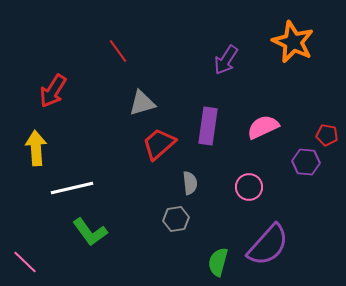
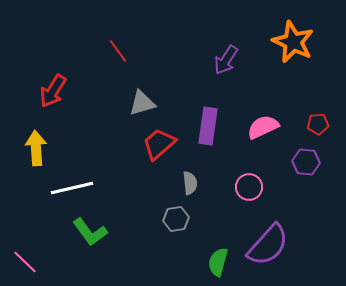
red pentagon: moved 9 px left, 11 px up; rotated 15 degrees counterclockwise
